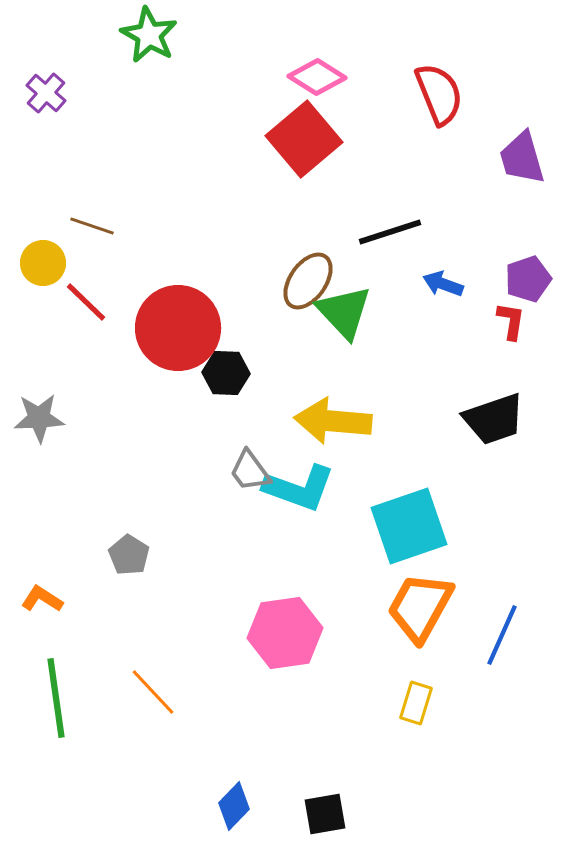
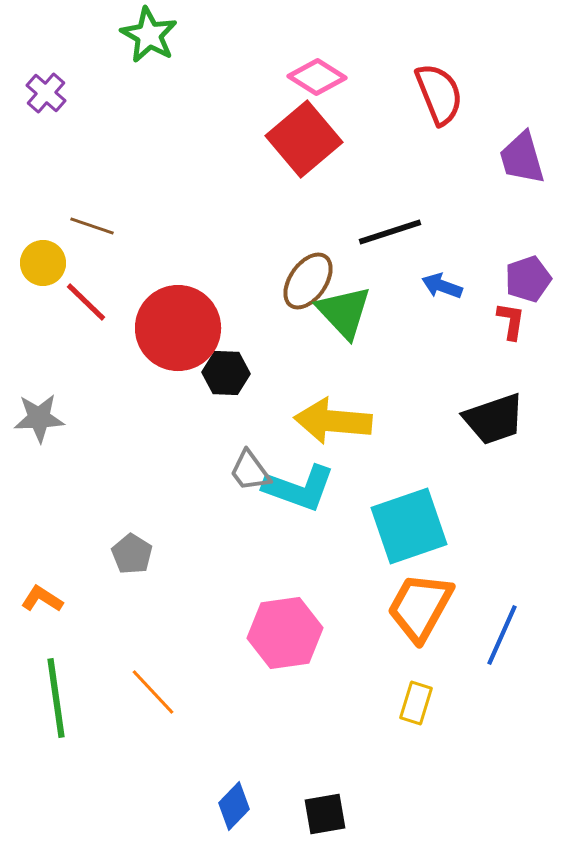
blue arrow: moved 1 px left, 2 px down
gray pentagon: moved 3 px right, 1 px up
